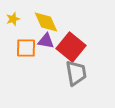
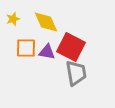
purple triangle: moved 1 px right, 11 px down
red square: rotated 12 degrees counterclockwise
